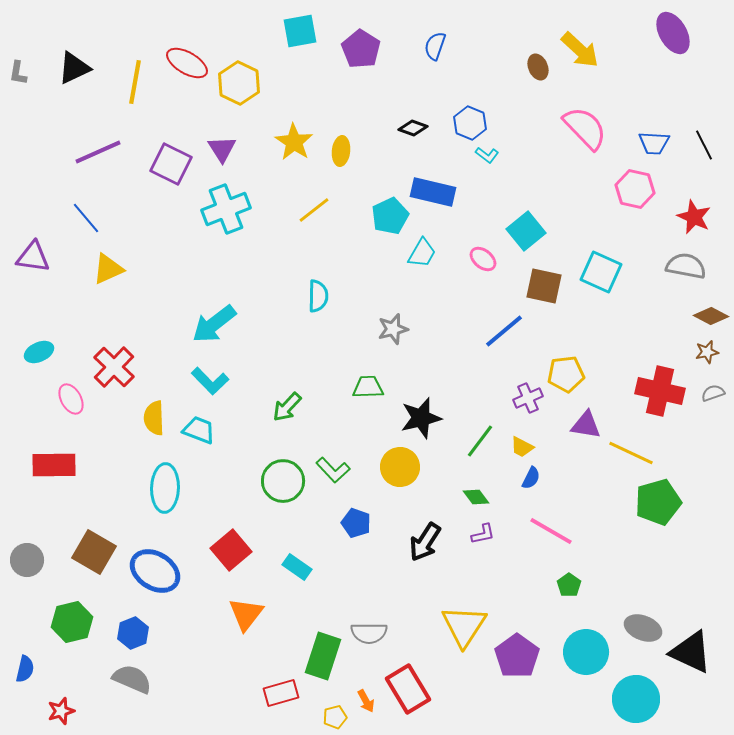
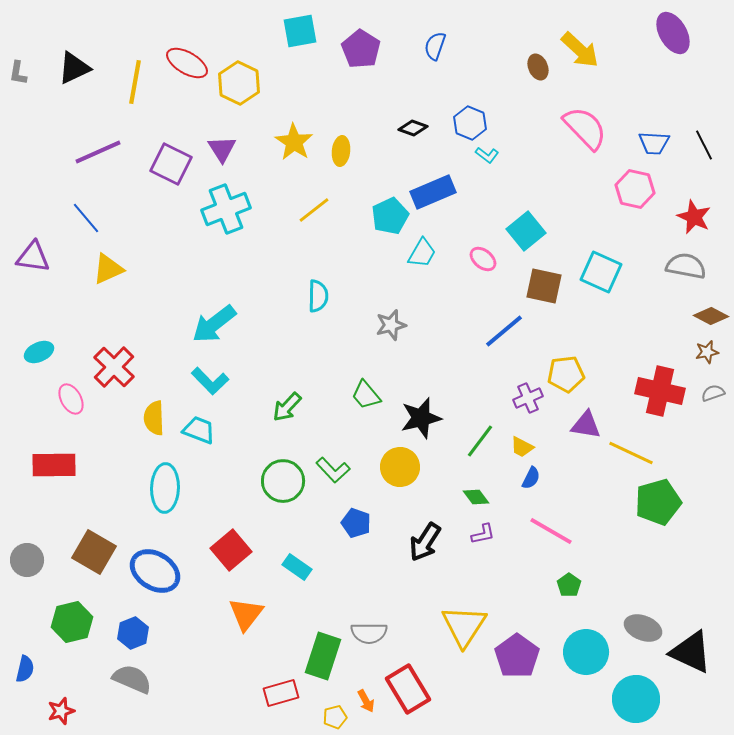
blue rectangle at (433, 192): rotated 36 degrees counterclockwise
gray star at (393, 329): moved 2 px left, 4 px up
green trapezoid at (368, 387): moved 2 px left, 8 px down; rotated 128 degrees counterclockwise
